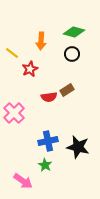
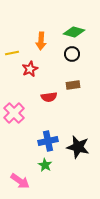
yellow line: rotated 48 degrees counterclockwise
brown rectangle: moved 6 px right, 5 px up; rotated 24 degrees clockwise
pink arrow: moved 3 px left
